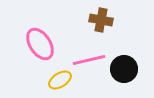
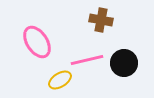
pink ellipse: moved 3 px left, 2 px up
pink line: moved 2 px left
black circle: moved 6 px up
